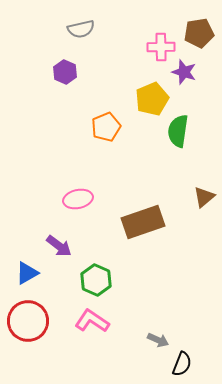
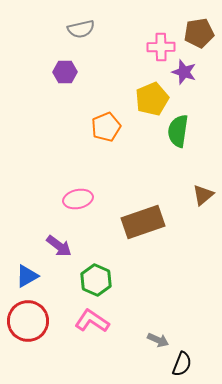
purple hexagon: rotated 25 degrees counterclockwise
brown triangle: moved 1 px left, 2 px up
blue triangle: moved 3 px down
